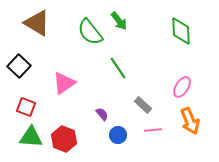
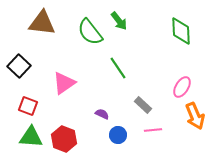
brown triangle: moved 5 px right; rotated 24 degrees counterclockwise
red square: moved 2 px right, 1 px up
purple semicircle: rotated 24 degrees counterclockwise
orange arrow: moved 5 px right, 5 px up
